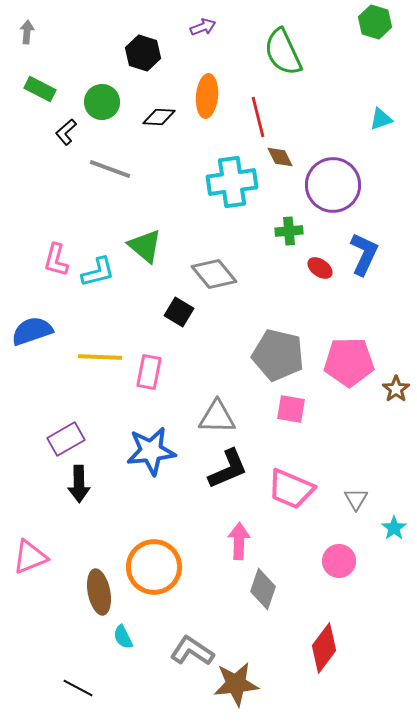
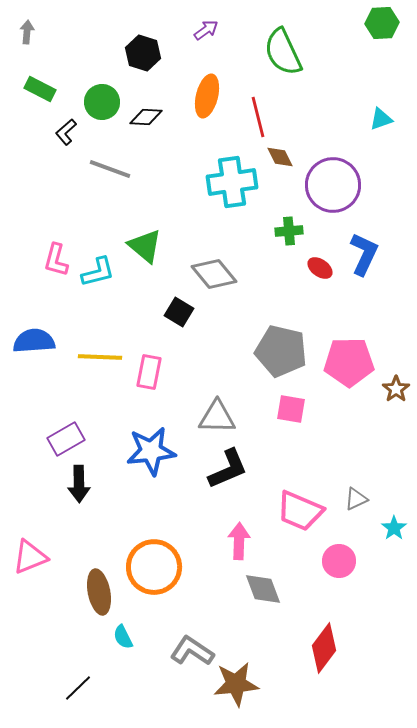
green hexagon at (375, 22): moved 7 px right, 1 px down; rotated 20 degrees counterclockwise
purple arrow at (203, 27): moved 3 px right, 3 px down; rotated 15 degrees counterclockwise
orange ellipse at (207, 96): rotated 9 degrees clockwise
black diamond at (159, 117): moved 13 px left
blue semicircle at (32, 331): moved 2 px right, 10 px down; rotated 15 degrees clockwise
gray pentagon at (278, 355): moved 3 px right, 4 px up
pink trapezoid at (291, 489): moved 9 px right, 22 px down
gray triangle at (356, 499): rotated 35 degrees clockwise
gray diamond at (263, 589): rotated 39 degrees counterclockwise
black line at (78, 688): rotated 72 degrees counterclockwise
